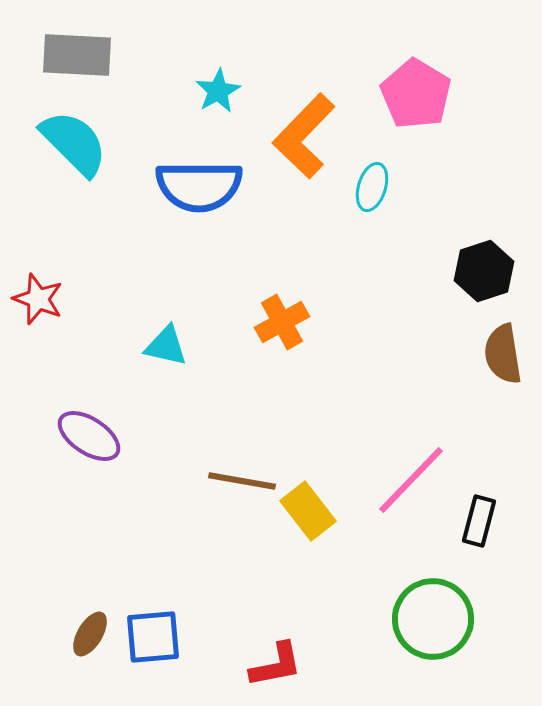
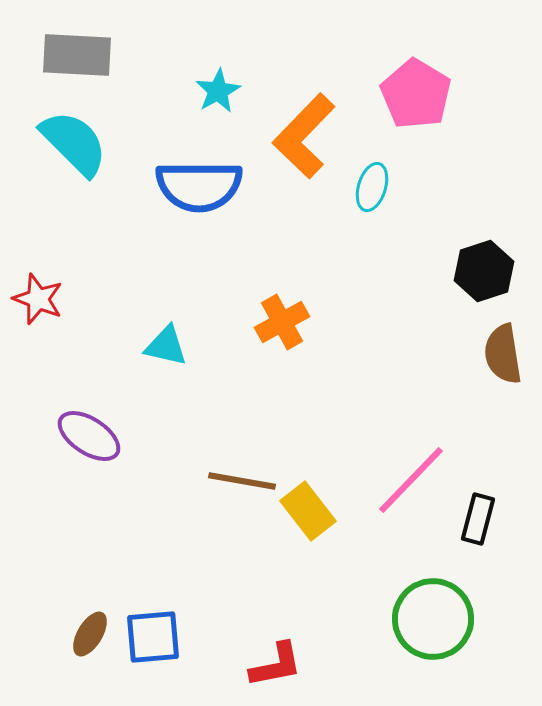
black rectangle: moved 1 px left, 2 px up
